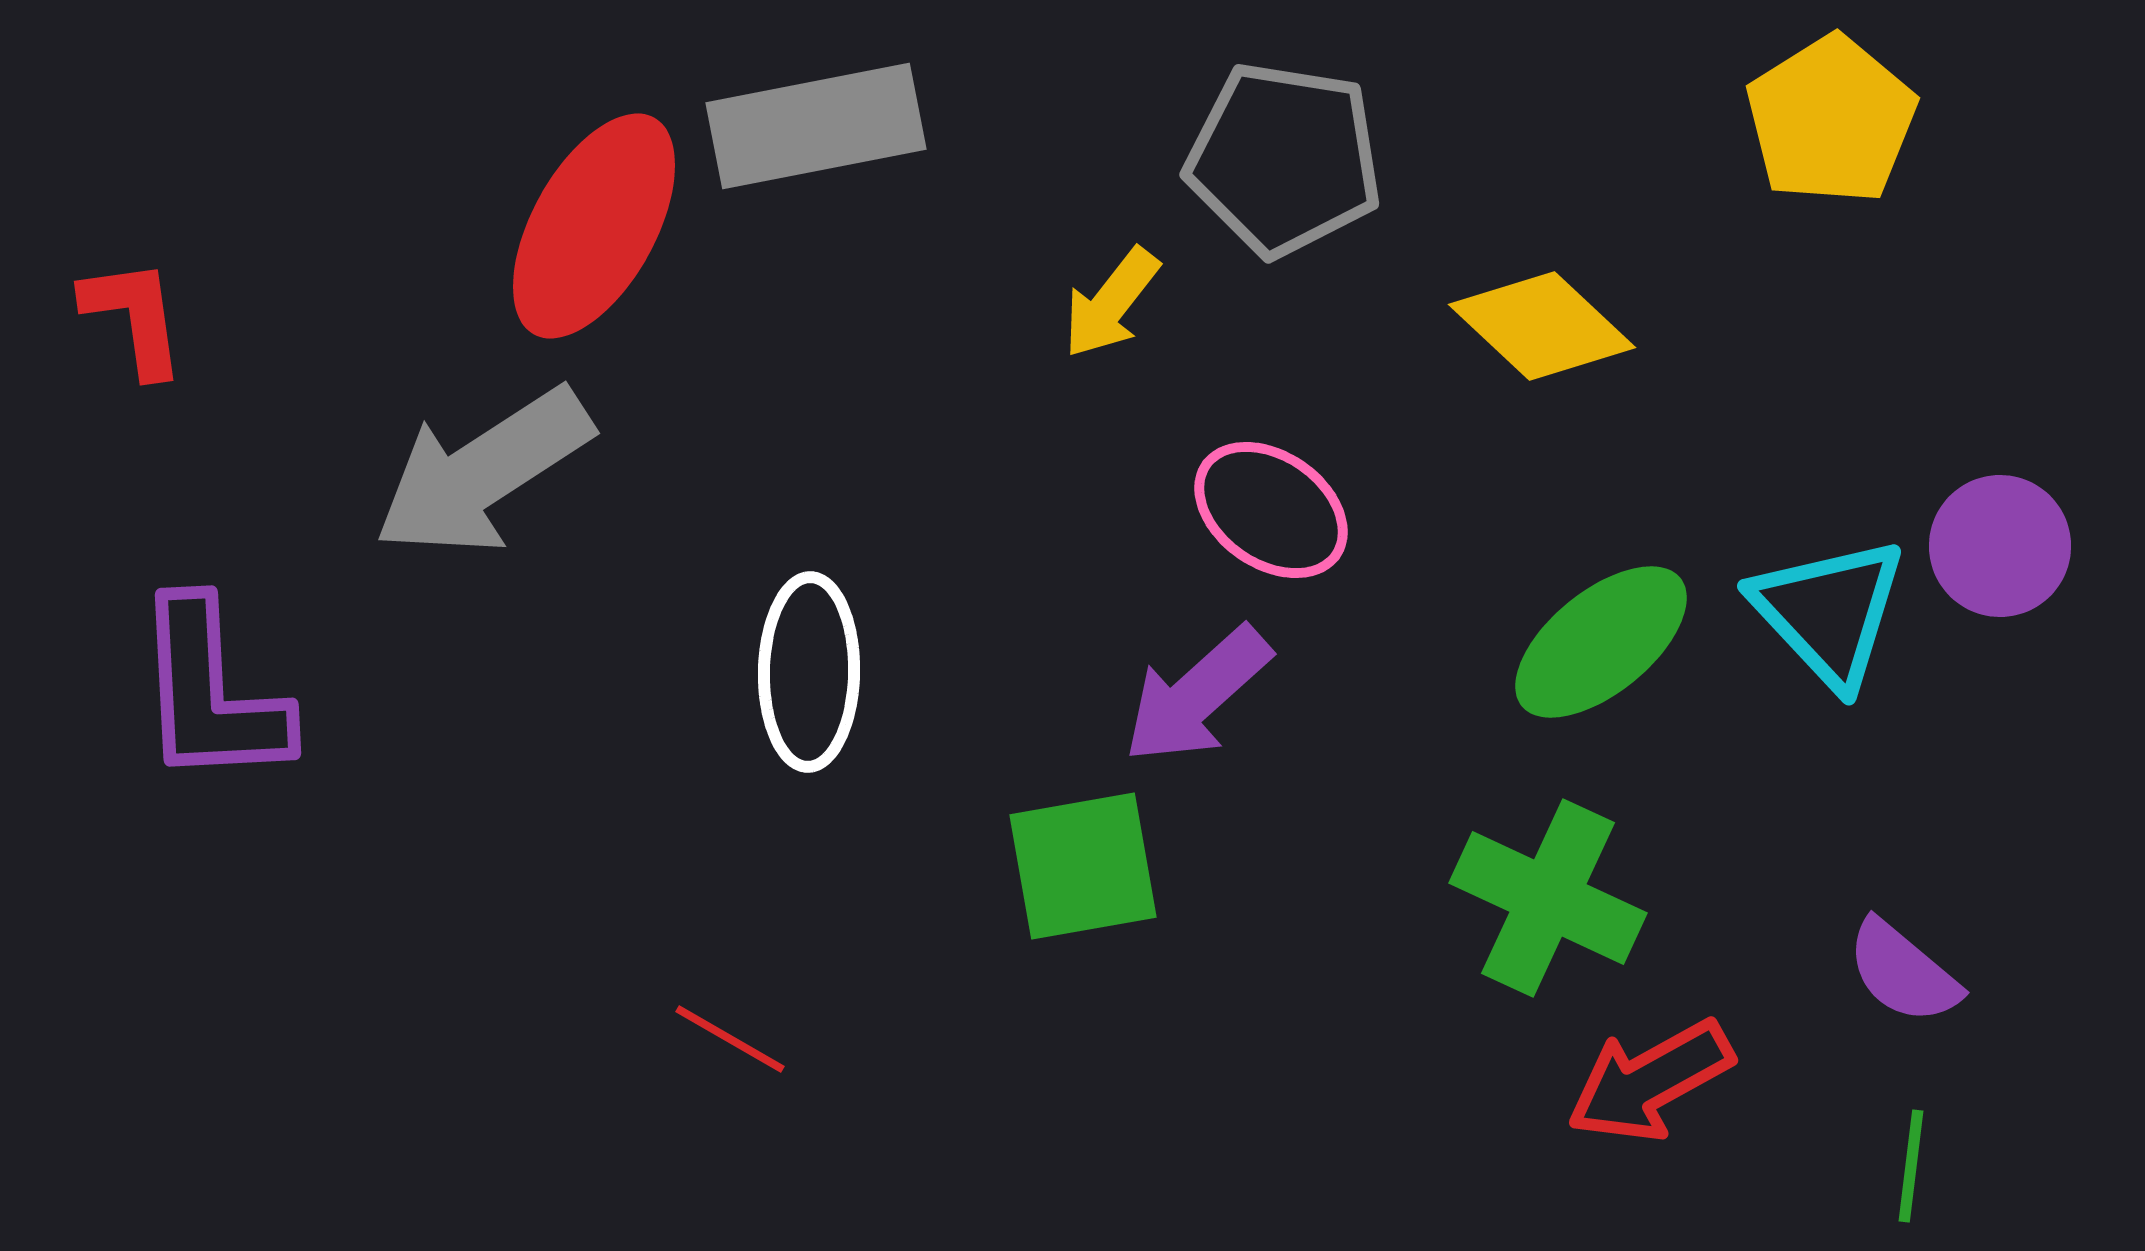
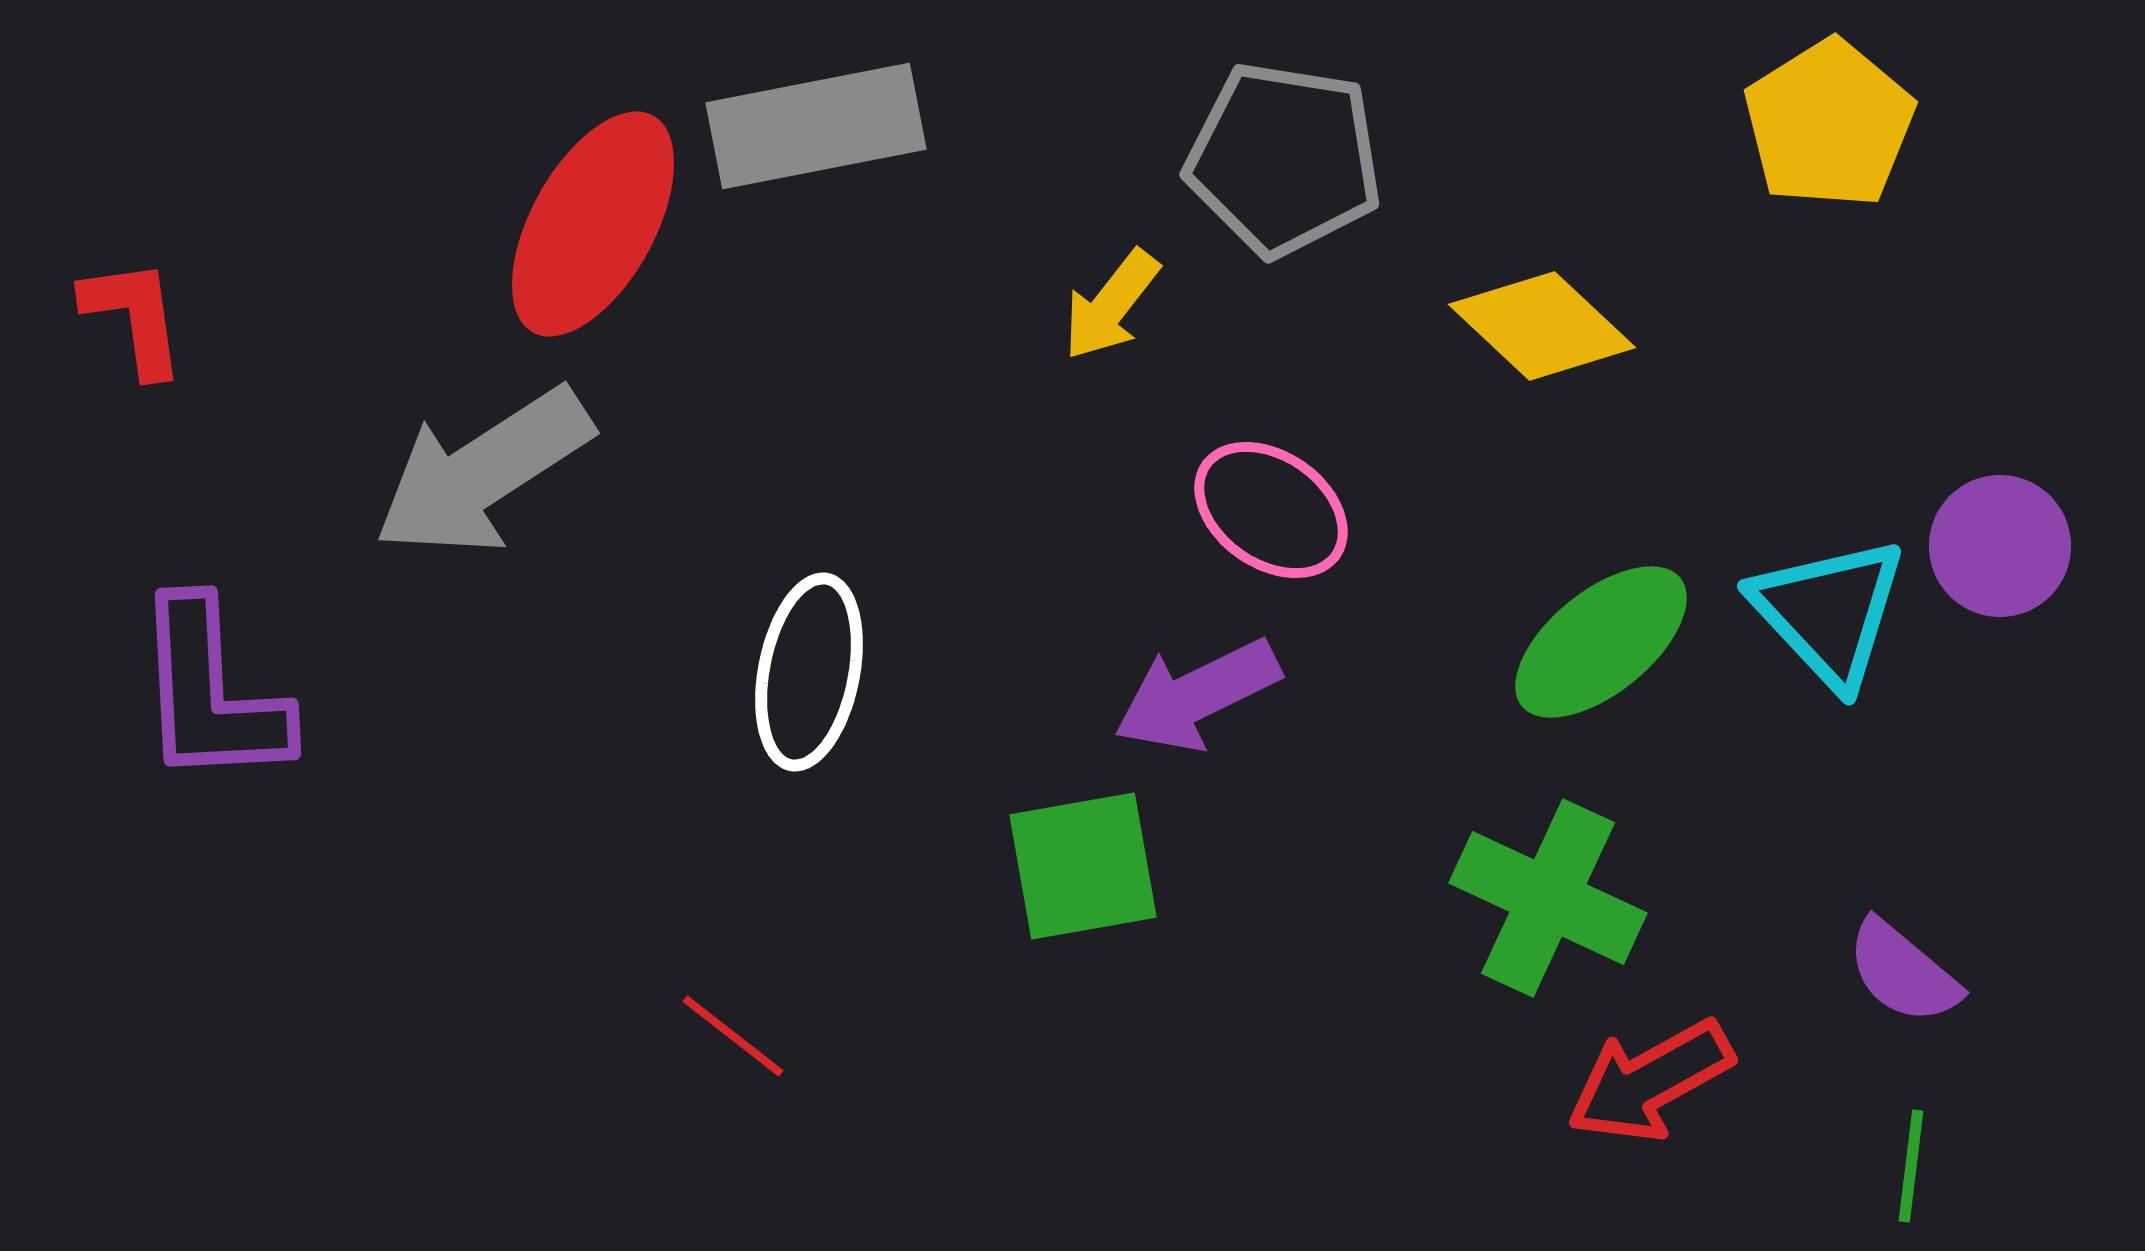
yellow pentagon: moved 2 px left, 4 px down
red ellipse: moved 1 px left, 2 px up
yellow arrow: moved 2 px down
white ellipse: rotated 10 degrees clockwise
purple arrow: rotated 16 degrees clockwise
red line: moved 3 px right, 3 px up; rotated 8 degrees clockwise
